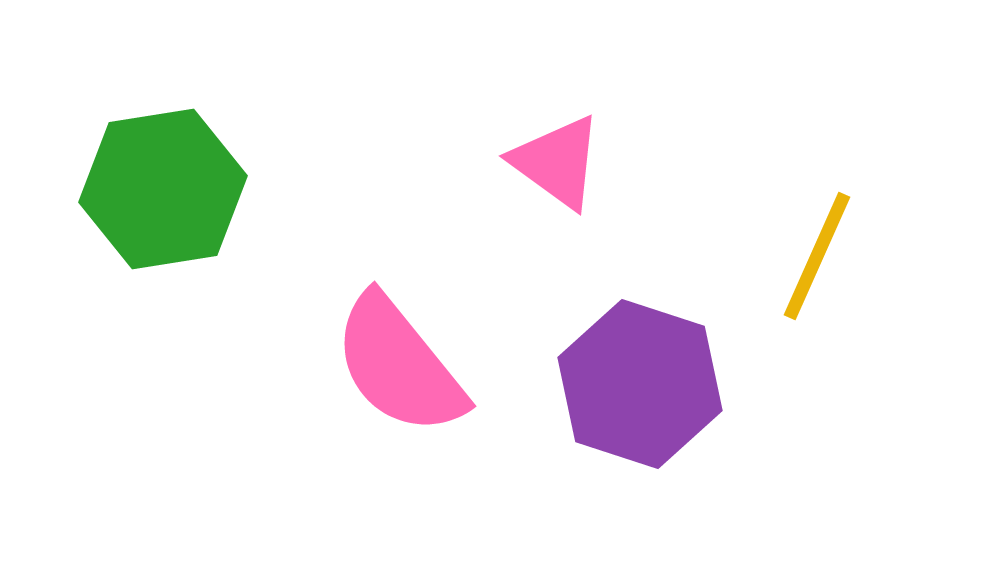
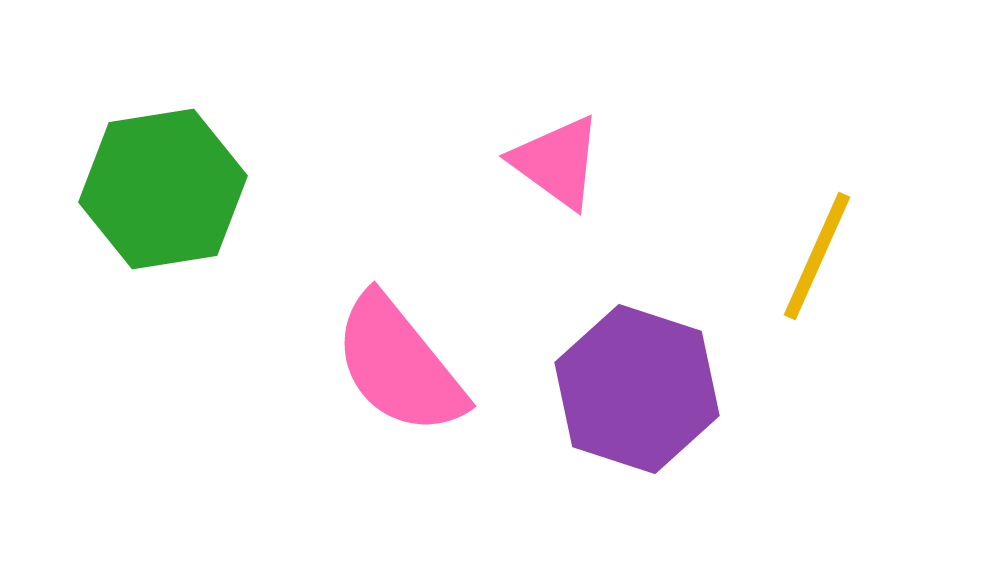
purple hexagon: moved 3 px left, 5 px down
